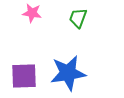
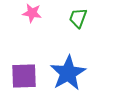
blue star: rotated 21 degrees counterclockwise
